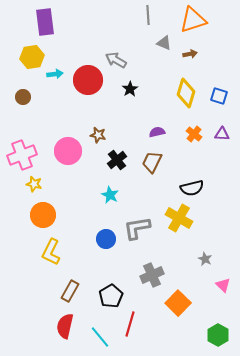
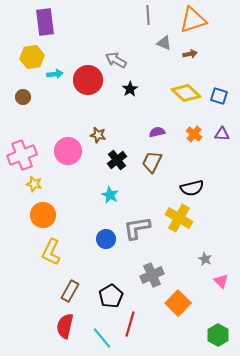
yellow diamond: rotated 64 degrees counterclockwise
pink triangle: moved 2 px left, 4 px up
cyan line: moved 2 px right, 1 px down
